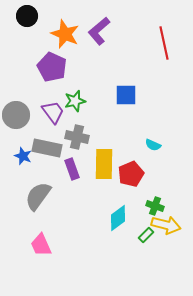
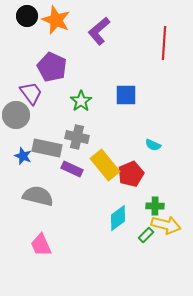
orange star: moved 9 px left, 14 px up
red line: rotated 16 degrees clockwise
green star: moved 6 px right; rotated 20 degrees counterclockwise
purple trapezoid: moved 22 px left, 19 px up
yellow rectangle: moved 1 px right, 1 px down; rotated 40 degrees counterclockwise
purple rectangle: rotated 45 degrees counterclockwise
gray semicircle: rotated 68 degrees clockwise
green cross: rotated 18 degrees counterclockwise
